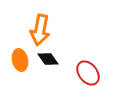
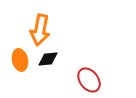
black diamond: rotated 60 degrees counterclockwise
red ellipse: moved 1 px right, 7 px down
